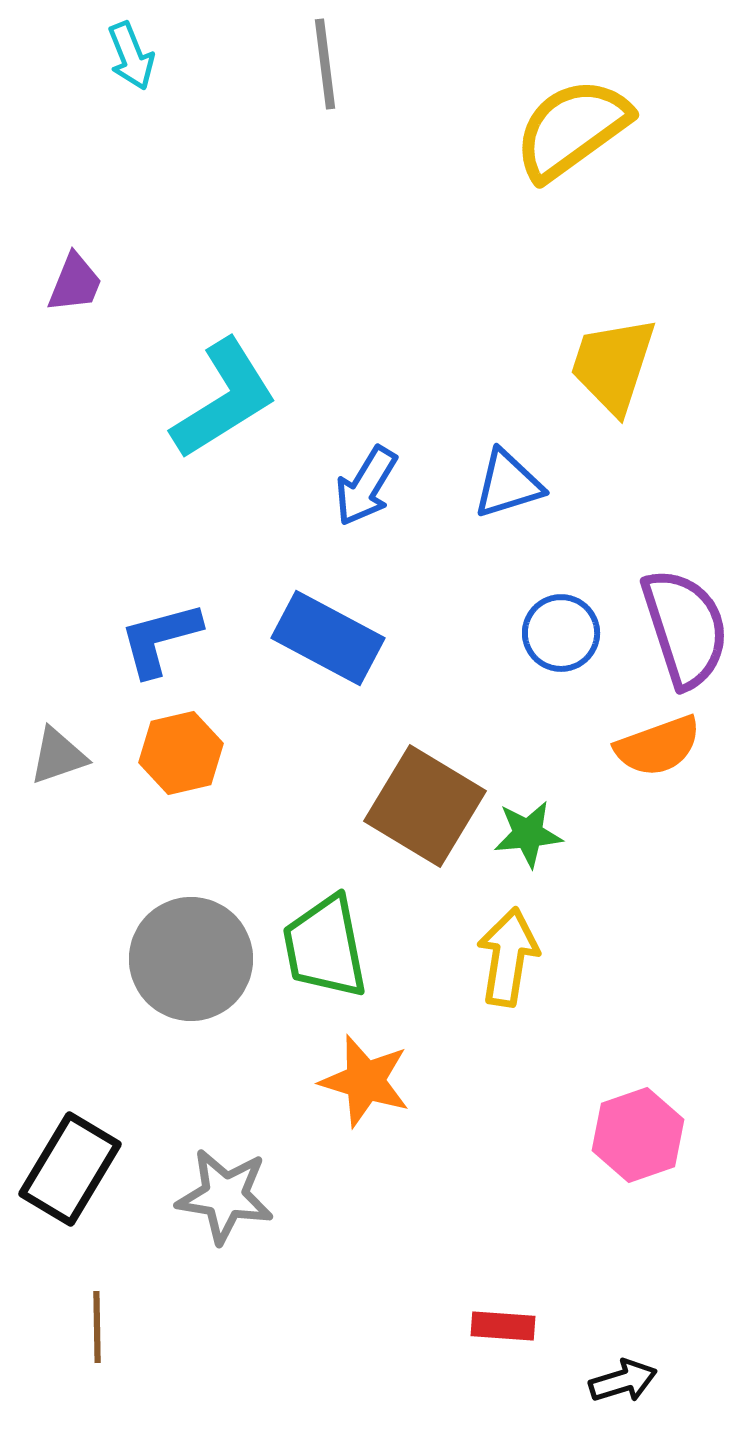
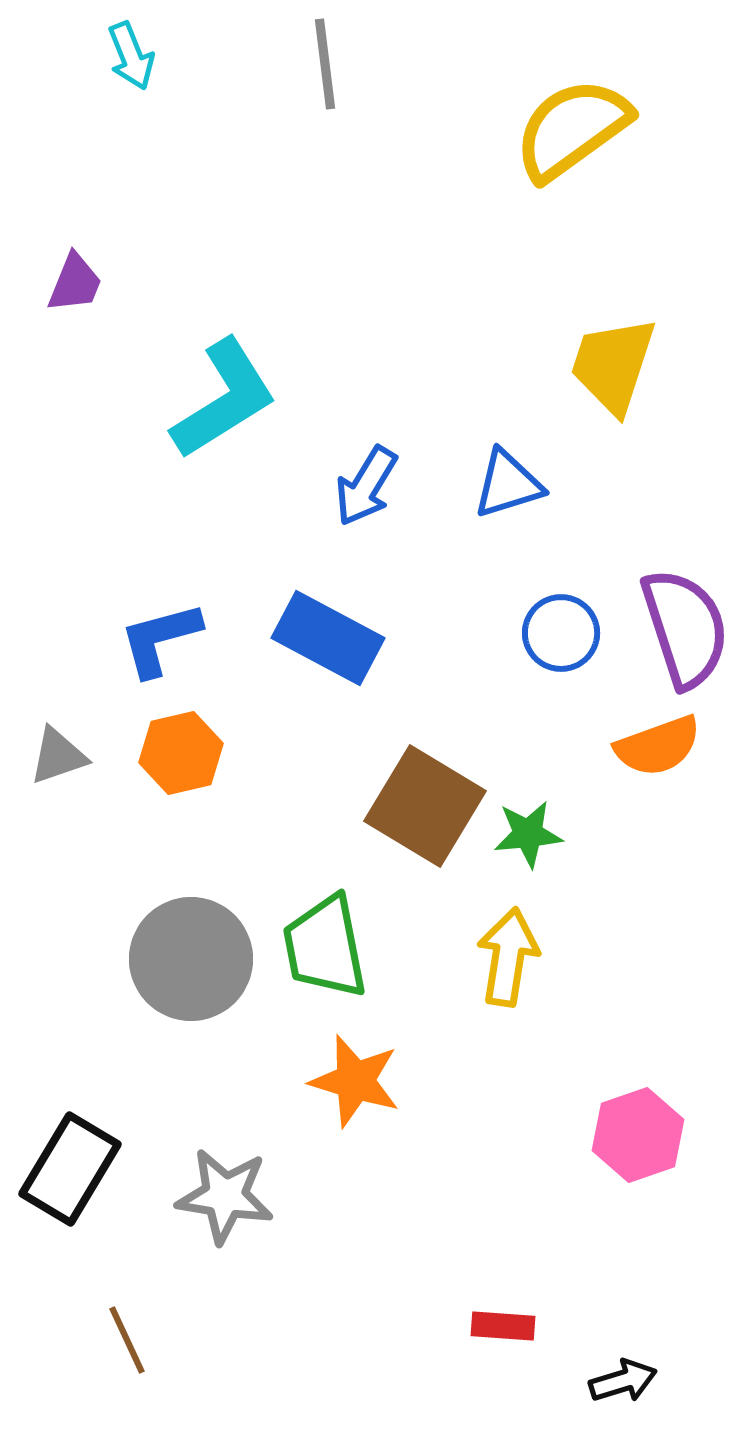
orange star: moved 10 px left
brown line: moved 30 px right, 13 px down; rotated 24 degrees counterclockwise
